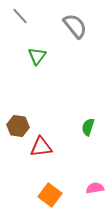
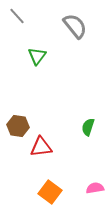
gray line: moved 3 px left
orange square: moved 3 px up
